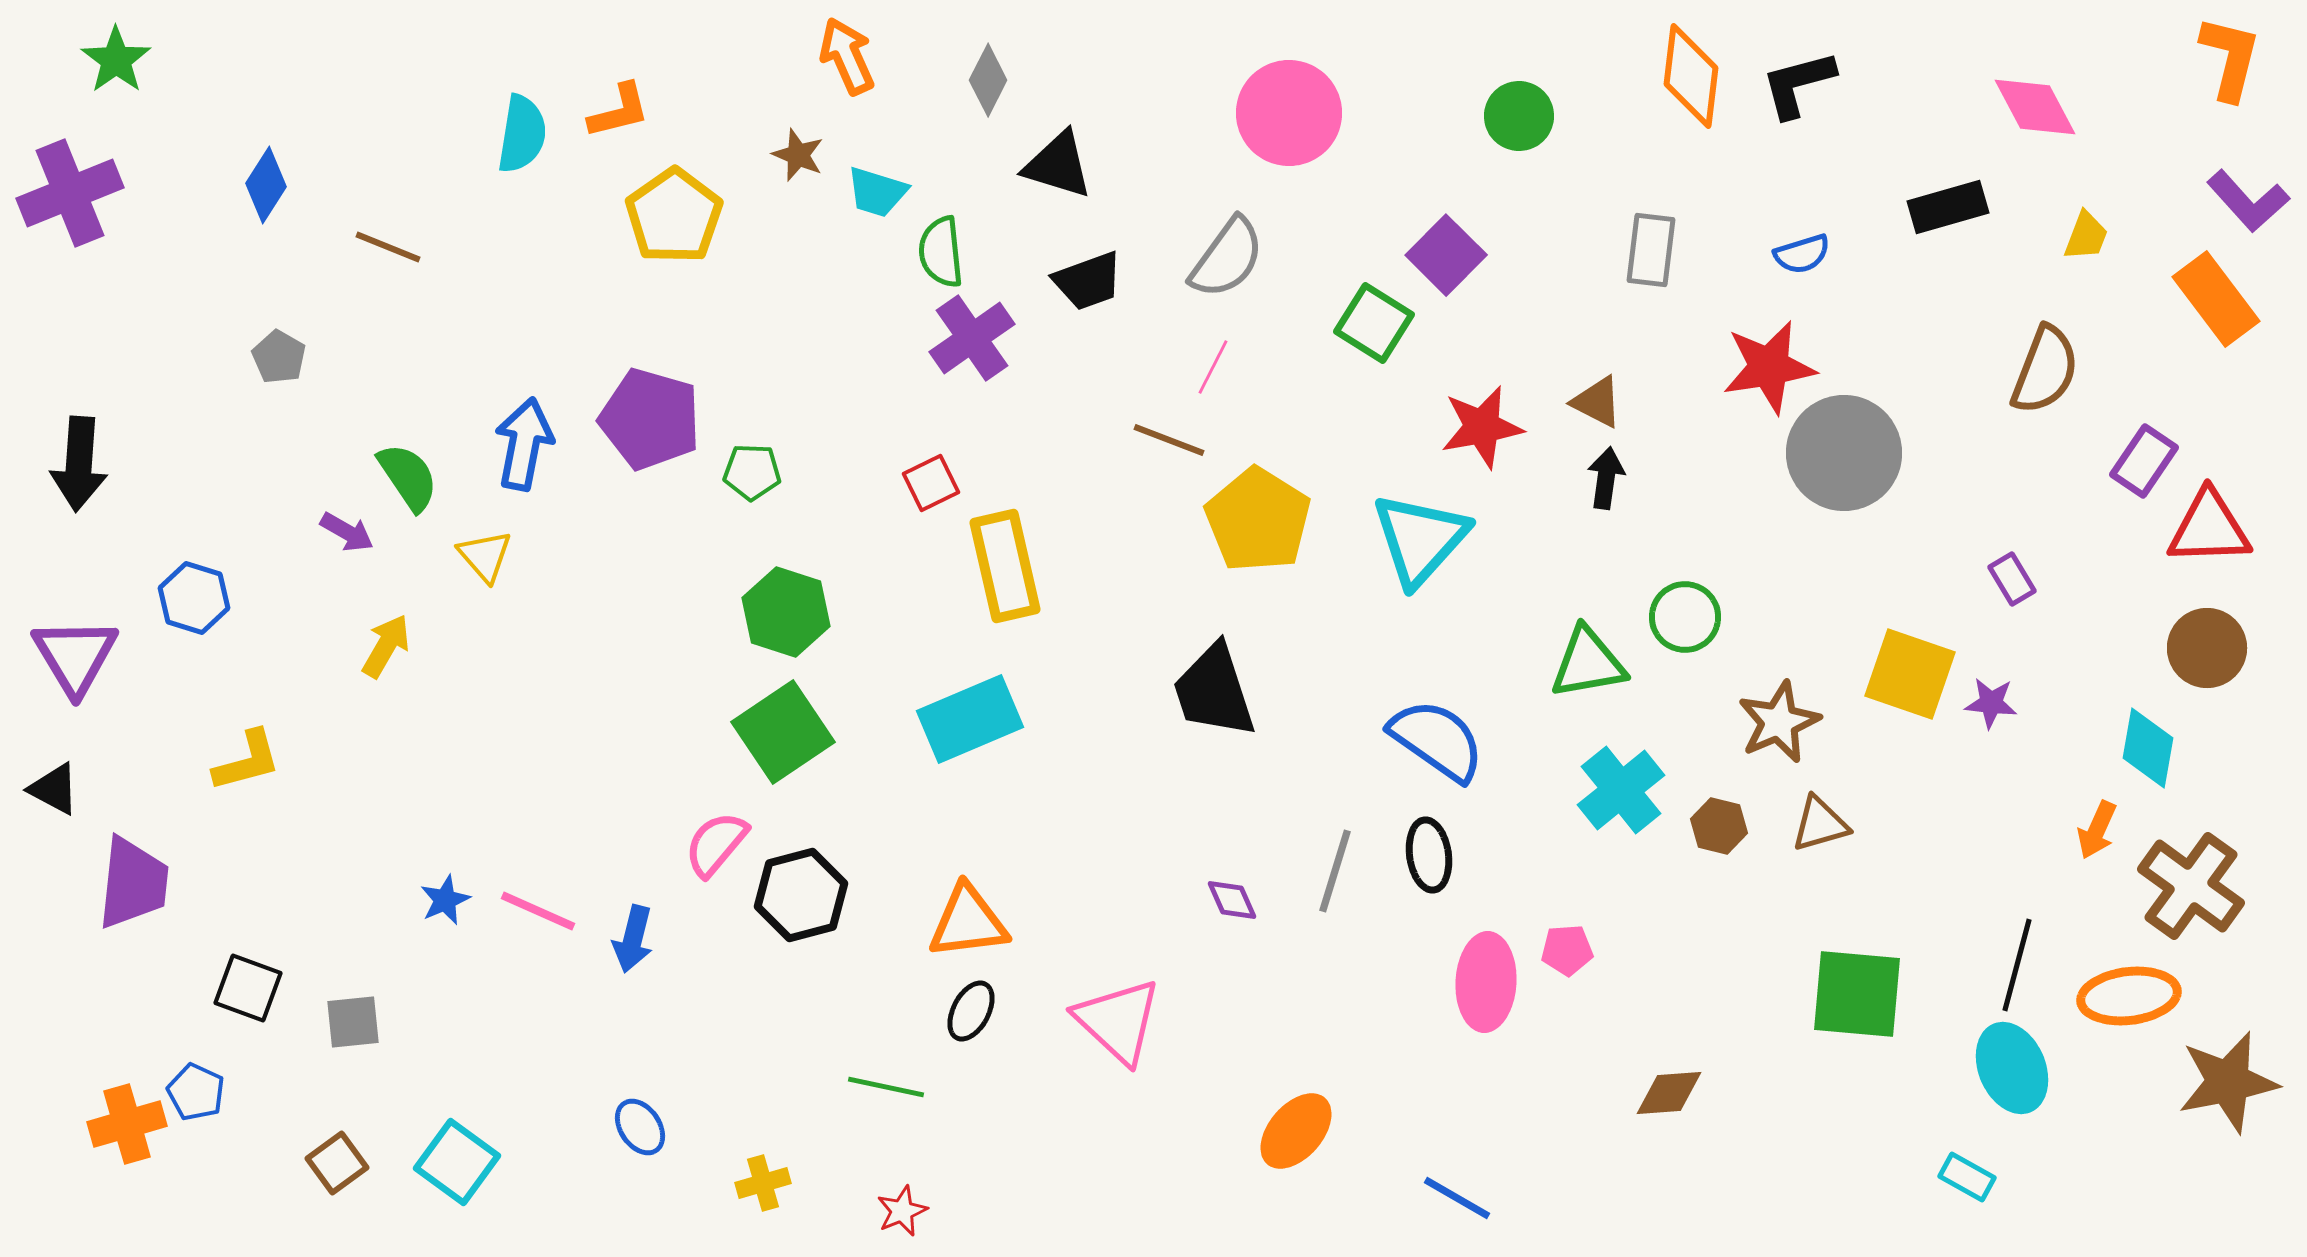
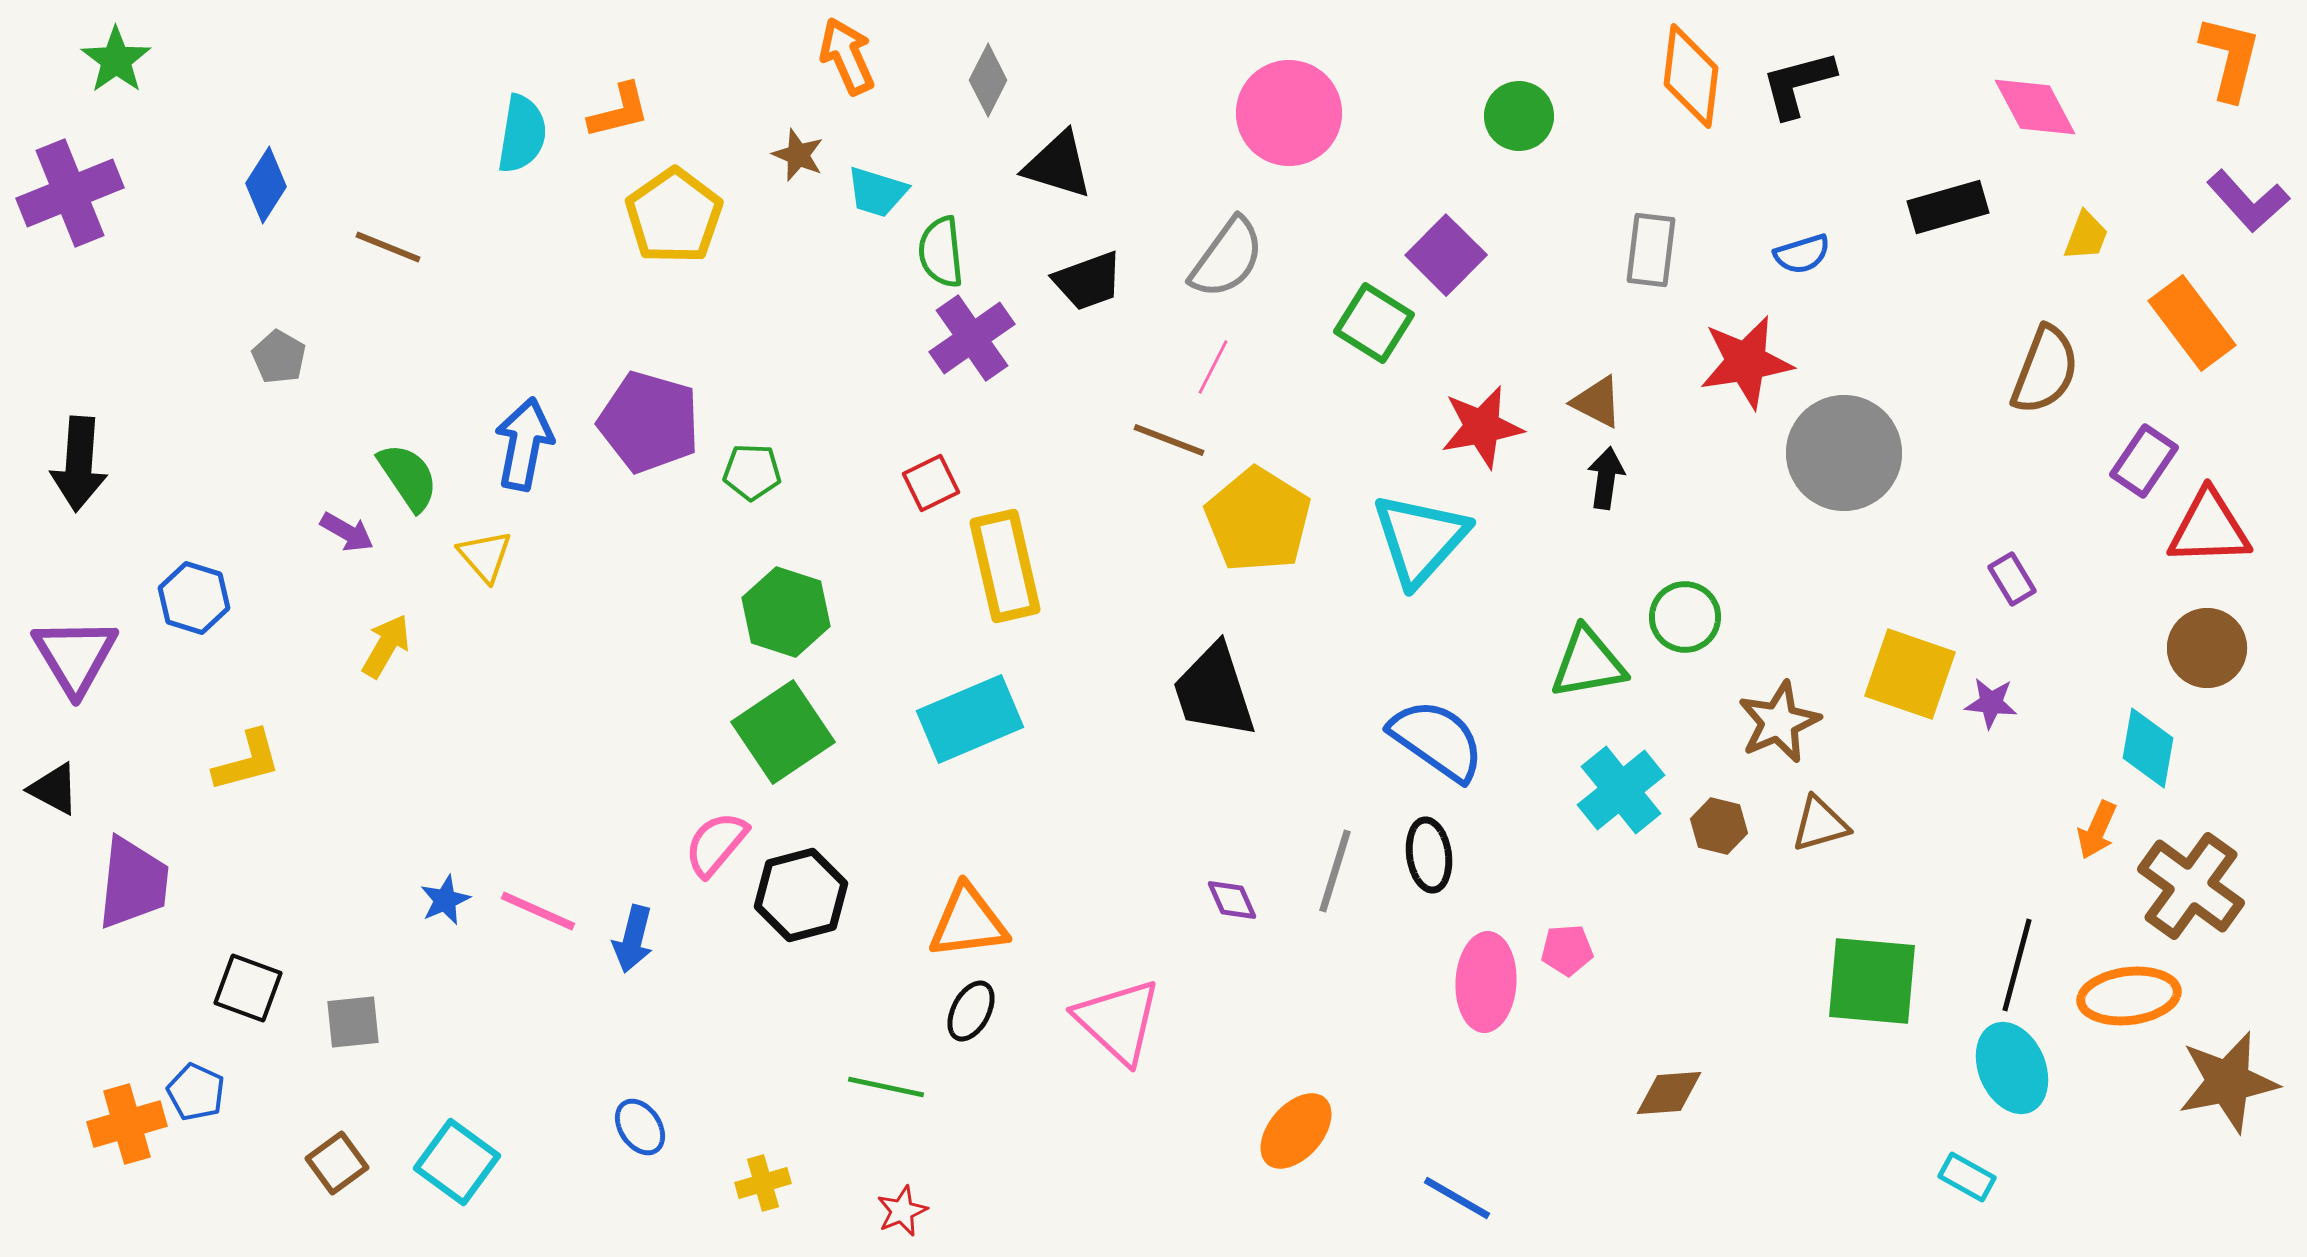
orange rectangle at (2216, 299): moved 24 px left, 24 px down
red star at (1769, 367): moved 23 px left, 5 px up
purple pentagon at (650, 419): moved 1 px left, 3 px down
green square at (1857, 994): moved 15 px right, 13 px up
